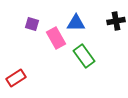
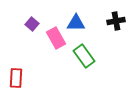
purple square: rotated 24 degrees clockwise
red rectangle: rotated 54 degrees counterclockwise
